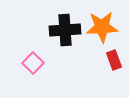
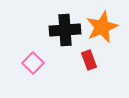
orange star: rotated 20 degrees counterclockwise
red rectangle: moved 25 px left
